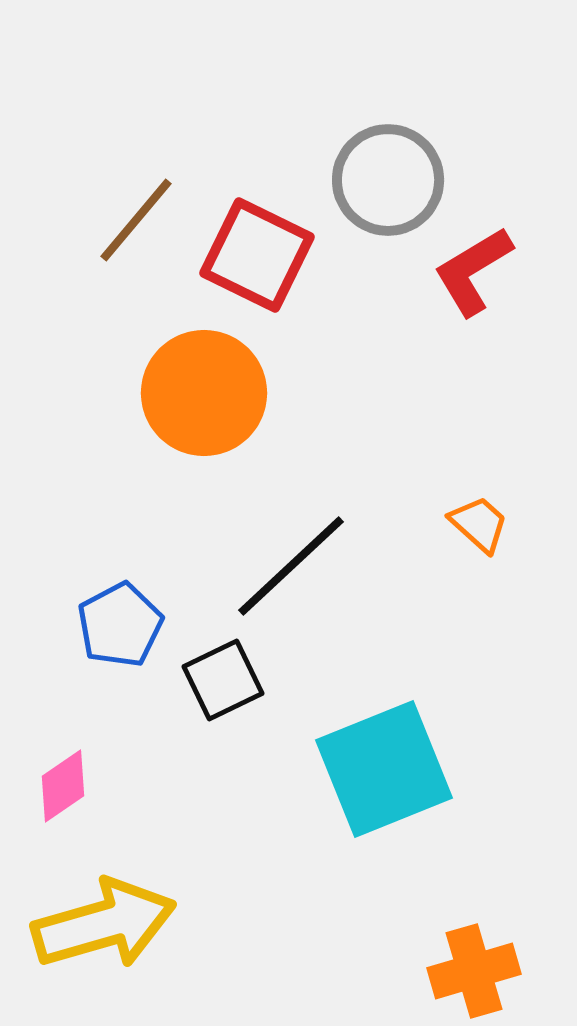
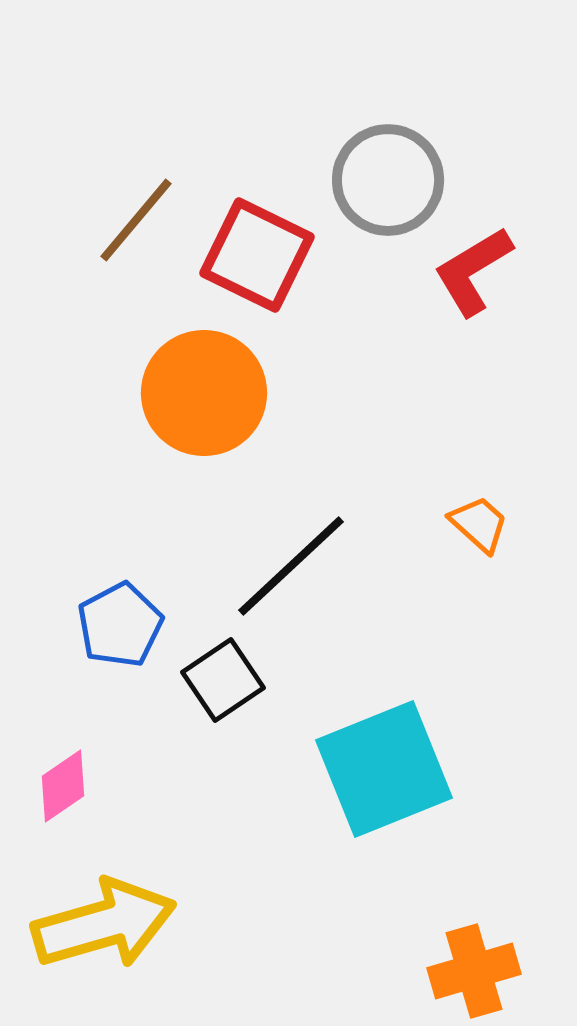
black square: rotated 8 degrees counterclockwise
